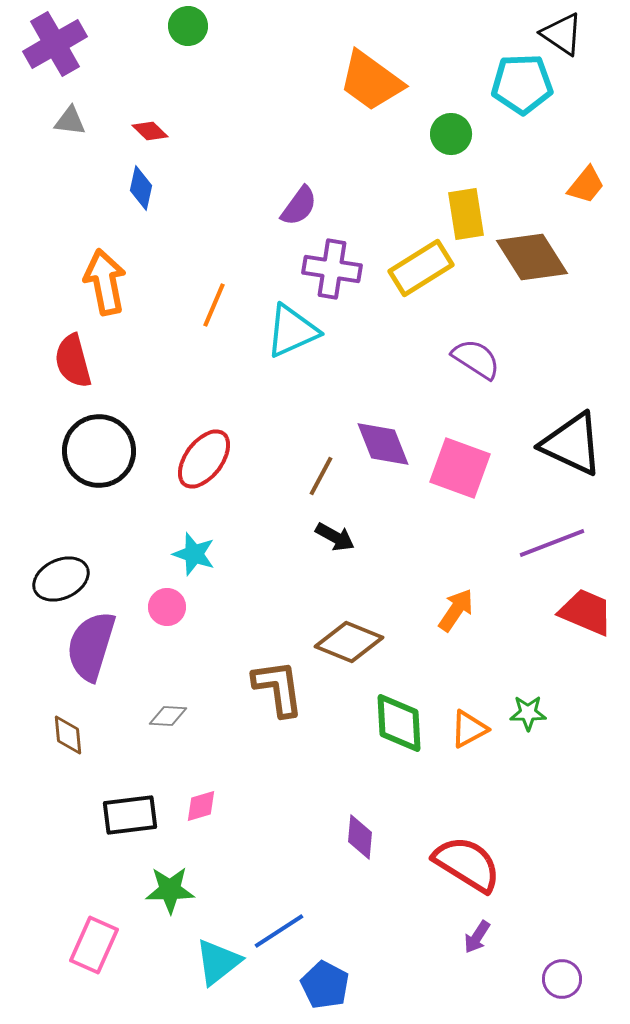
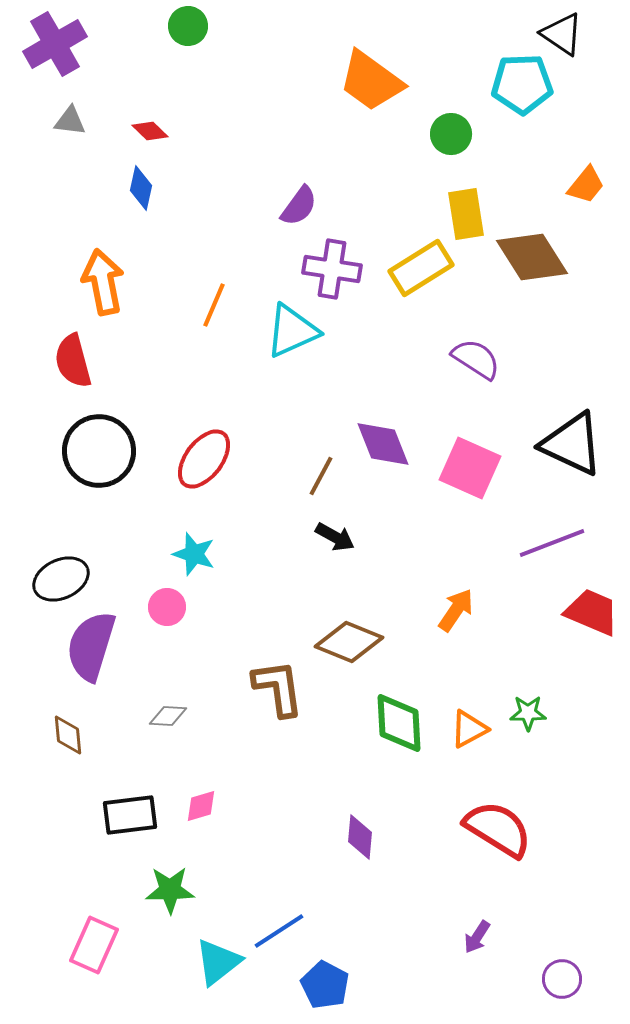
orange arrow at (105, 282): moved 2 px left
pink square at (460, 468): moved 10 px right; rotated 4 degrees clockwise
red trapezoid at (586, 612): moved 6 px right
red semicircle at (467, 864): moved 31 px right, 35 px up
